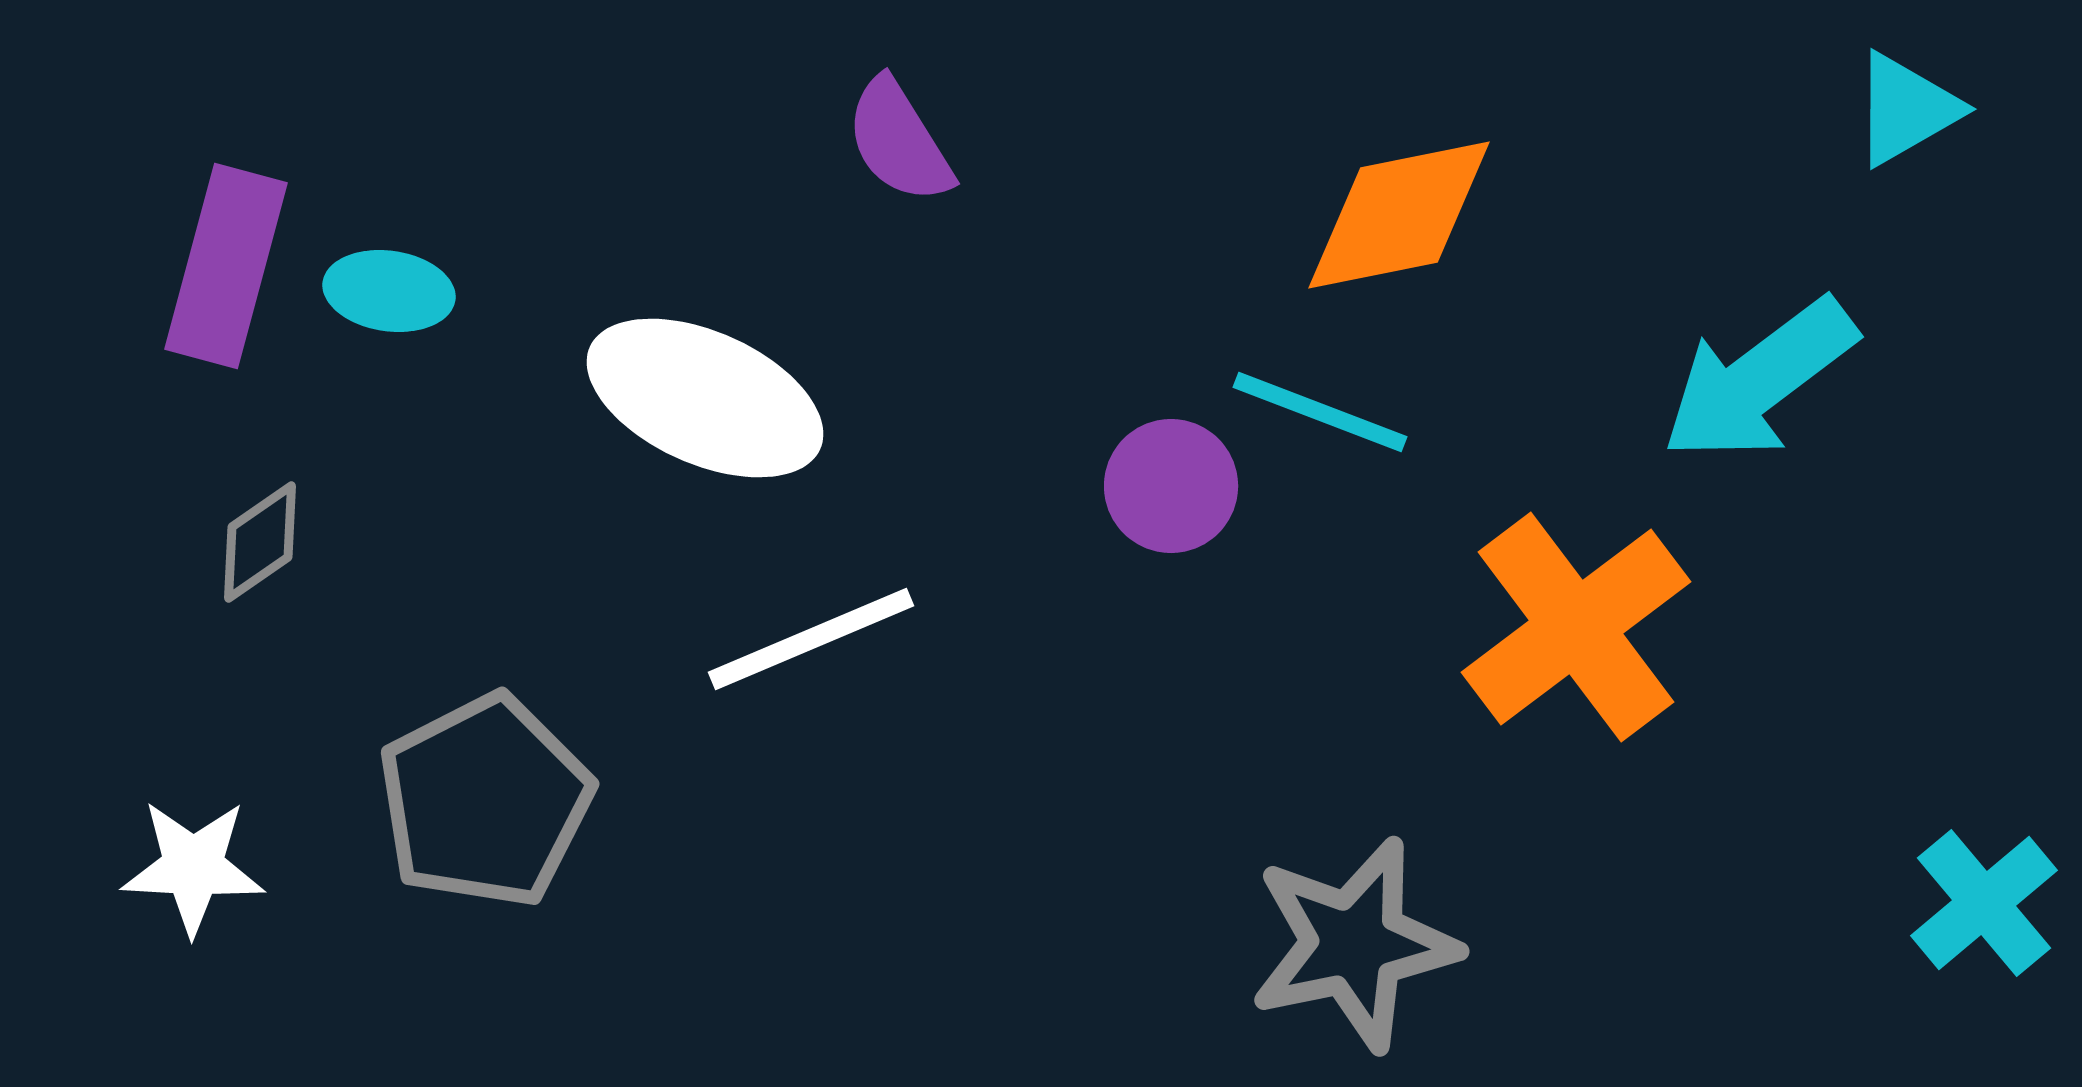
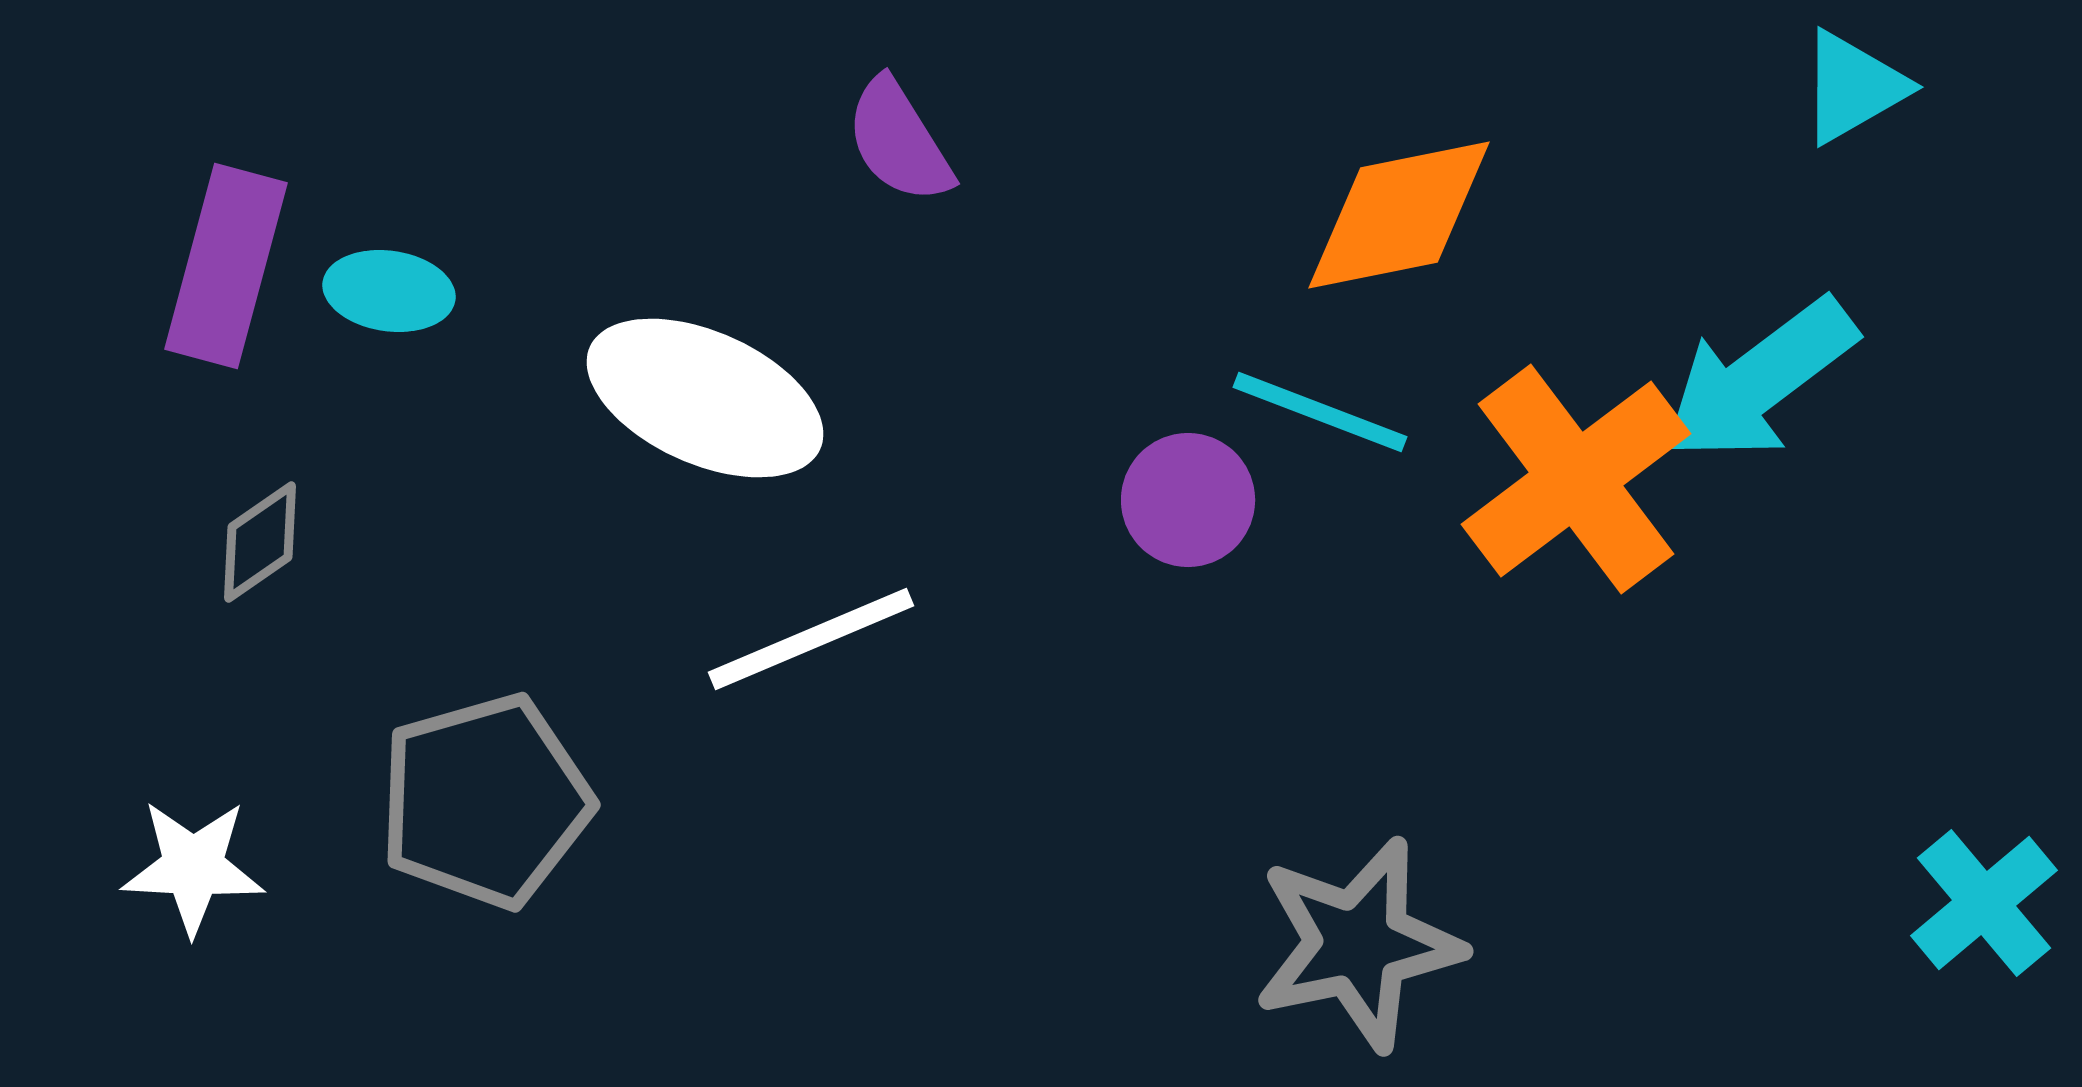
cyan triangle: moved 53 px left, 22 px up
purple circle: moved 17 px right, 14 px down
orange cross: moved 148 px up
gray pentagon: rotated 11 degrees clockwise
gray star: moved 4 px right
